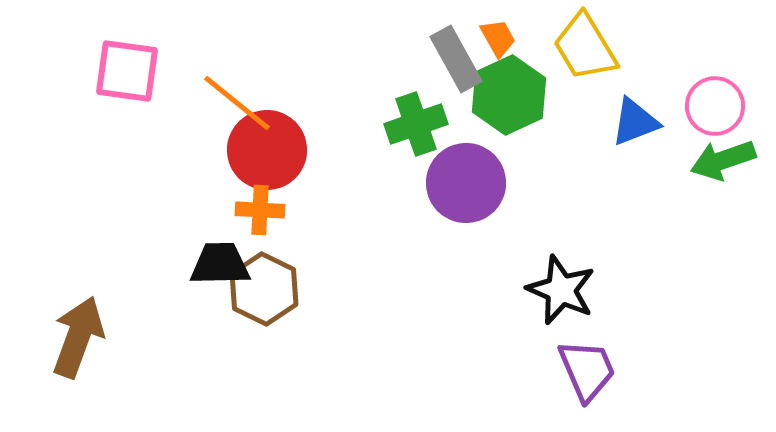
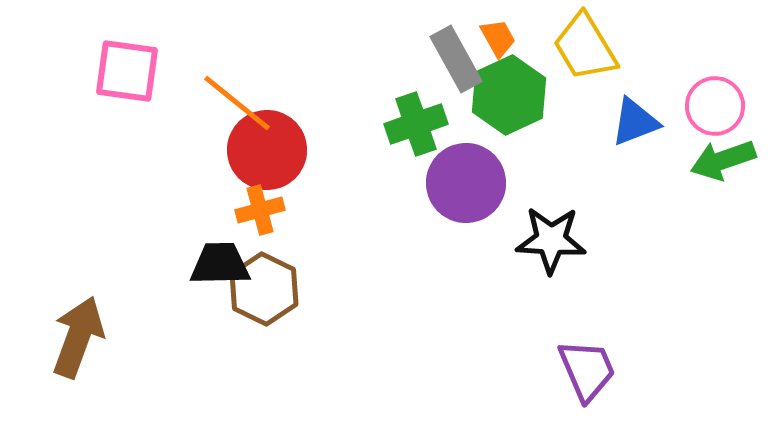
orange cross: rotated 18 degrees counterclockwise
black star: moved 10 px left, 50 px up; rotated 20 degrees counterclockwise
